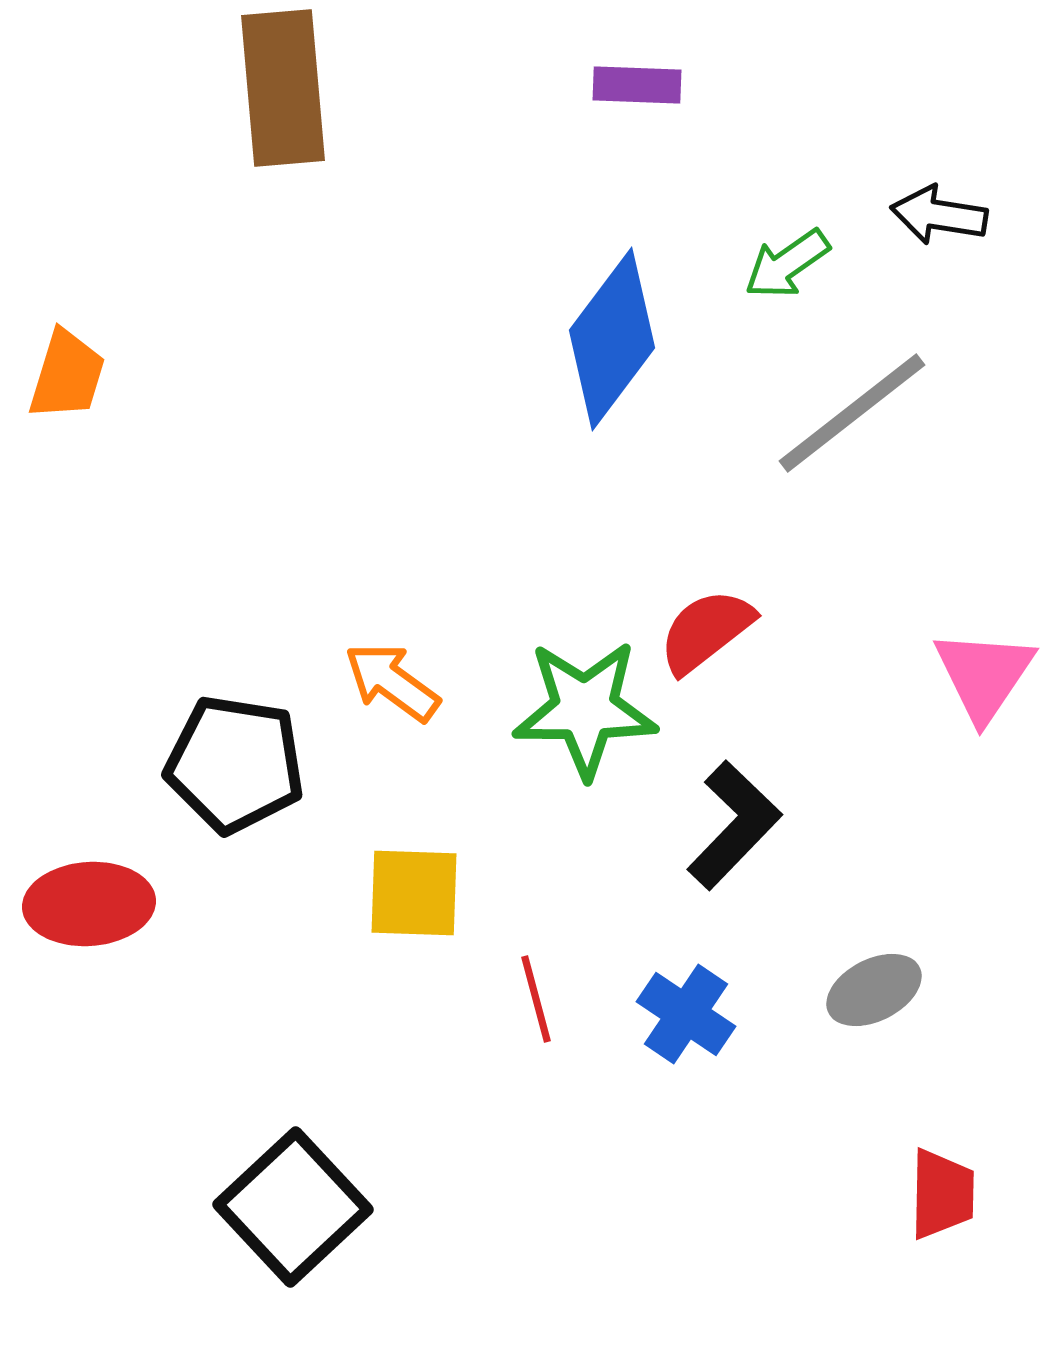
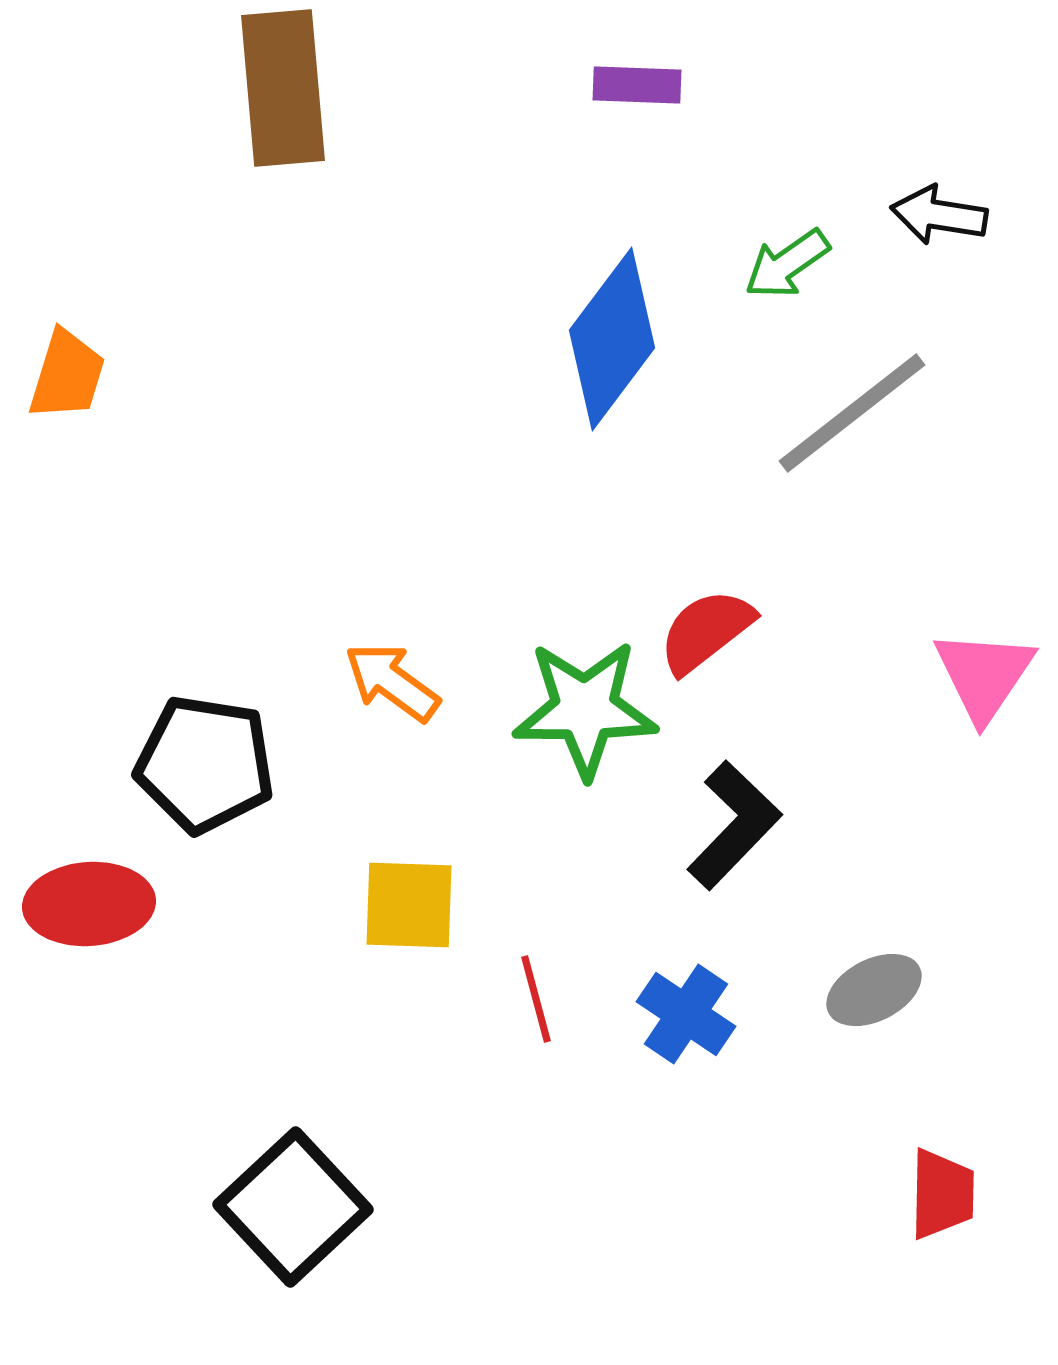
black pentagon: moved 30 px left
yellow square: moved 5 px left, 12 px down
